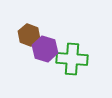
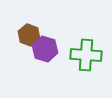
green cross: moved 14 px right, 4 px up
